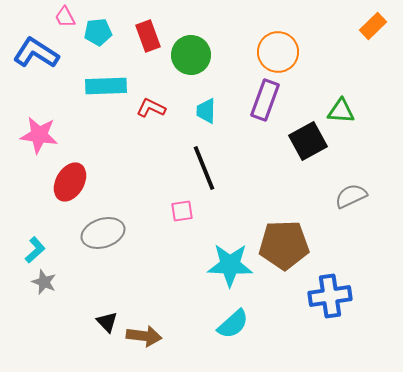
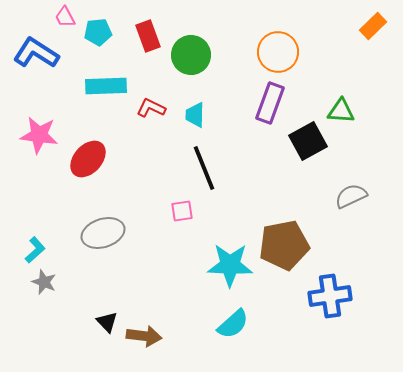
purple rectangle: moved 5 px right, 3 px down
cyan trapezoid: moved 11 px left, 4 px down
red ellipse: moved 18 px right, 23 px up; rotated 12 degrees clockwise
brown pentagon: rotated 9 degrees counterclockwise
